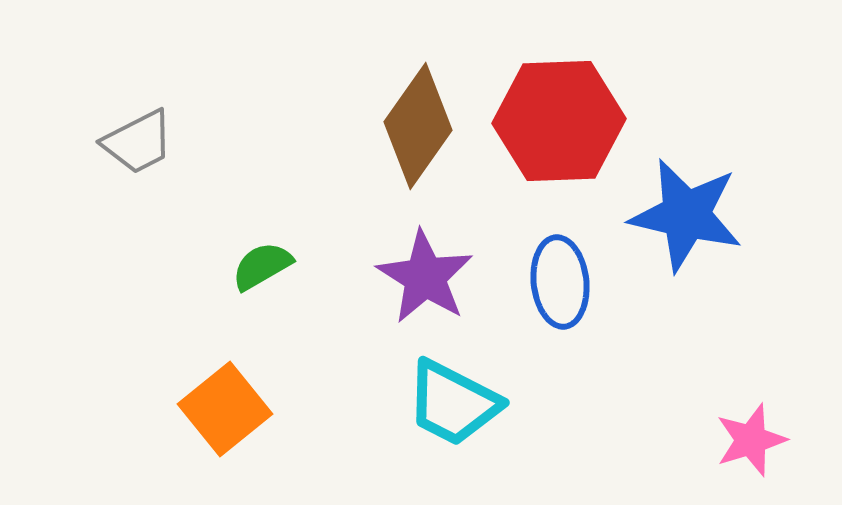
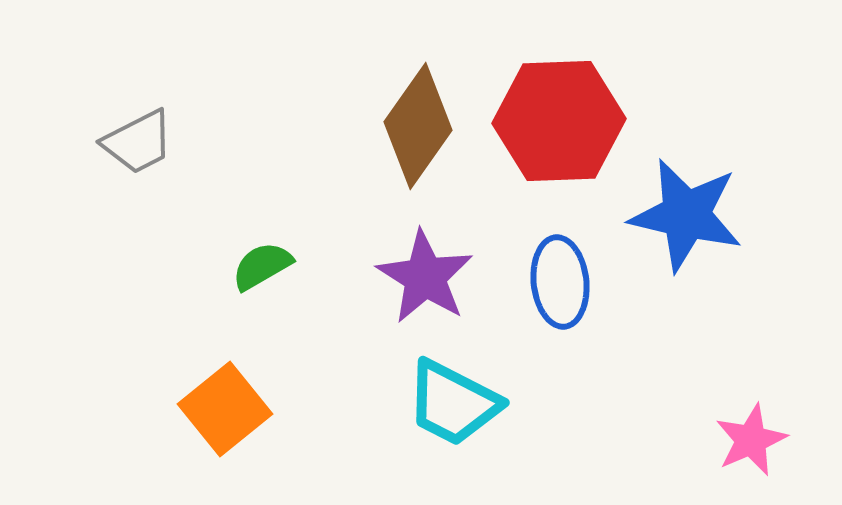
pink star: rotated 6 degrees counterclockwise
